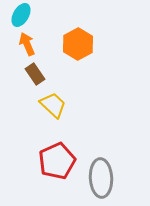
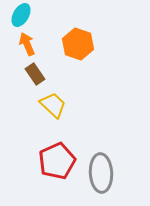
orange hexagon: rotated 12 degrees counterclockwise
gray ellipse: moved 5 px up
